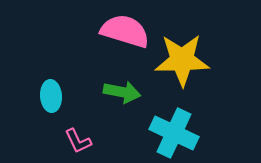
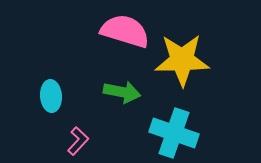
cyan cross: rotated 6 degrees counterclockwise
pink L-shape: rotated 112 degrees counterclockwise
